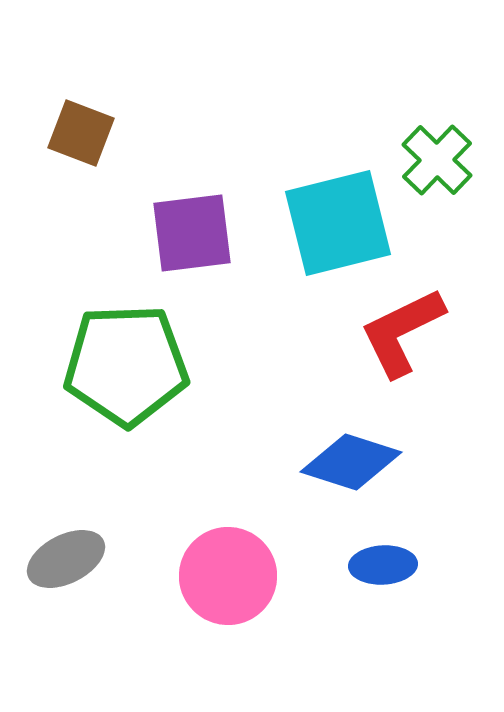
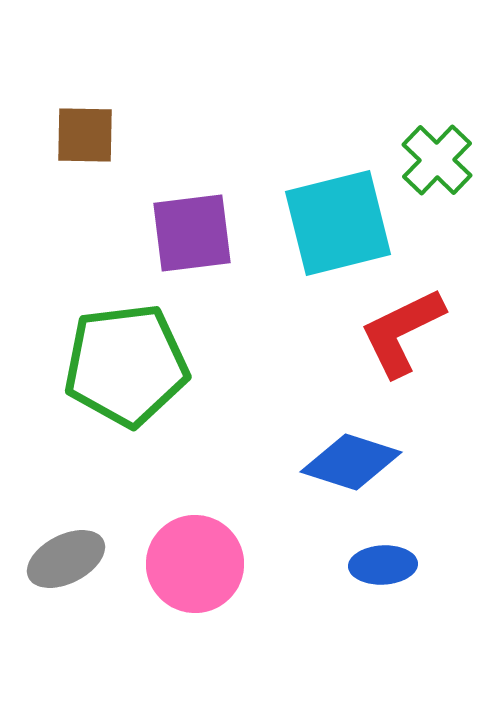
brown square: moved 4 px right, 2 px down; rotated 20 degrees counterclockwise
green pentagon: rotated 5 degrees counterclockwise
pink circle: moved 33 px left, 12 px up
